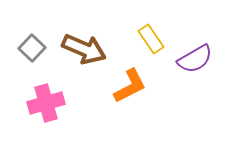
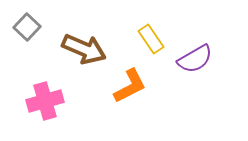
gray square: moved 5 px left, 21 px up
pink cross: moved 1 px left, 2 px up
